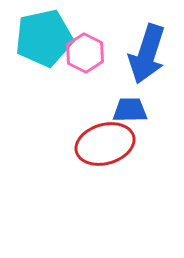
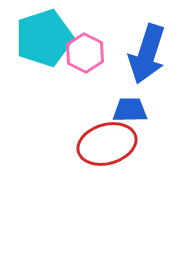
cyan pentagon: rotated 6 degrees counterclockwise
red ellipse: moved 2 px right
